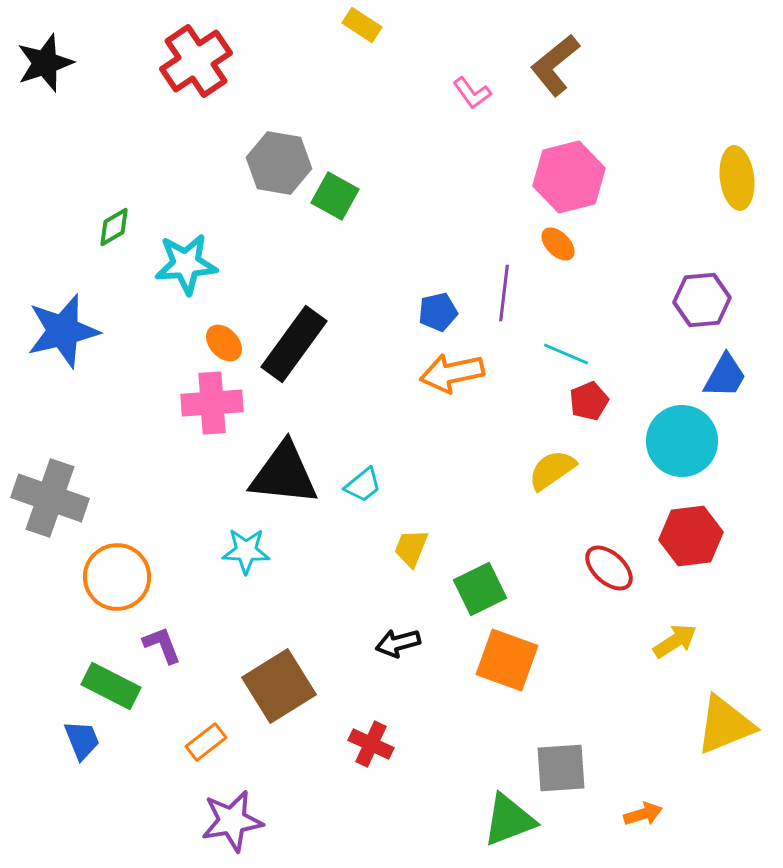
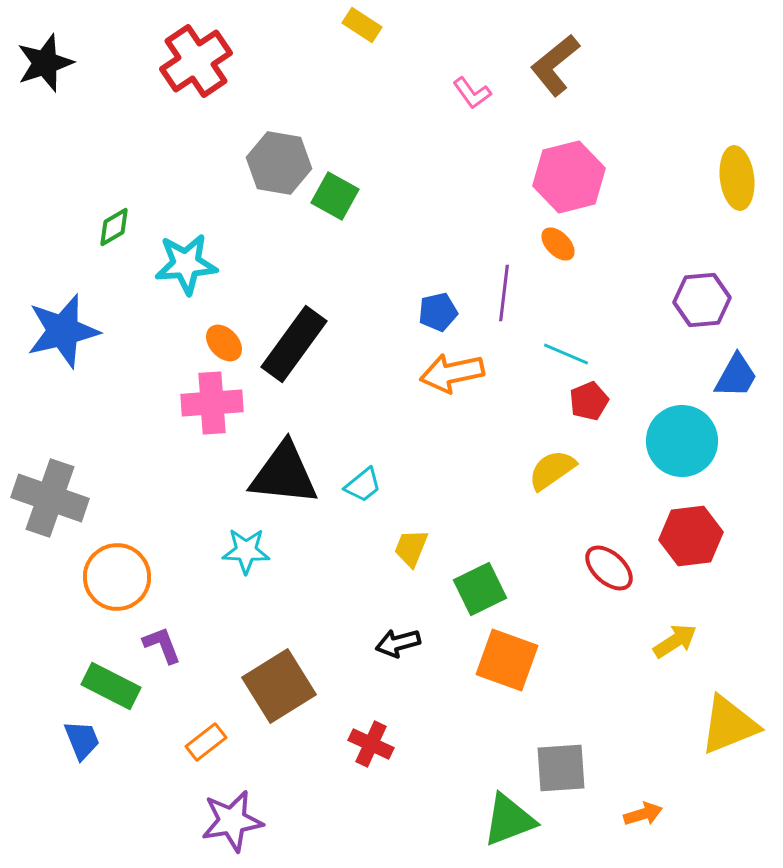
blue trapezoid at (725, 376): moved 11 px right
yellow triangle at (725, 725): moved 4 px right
